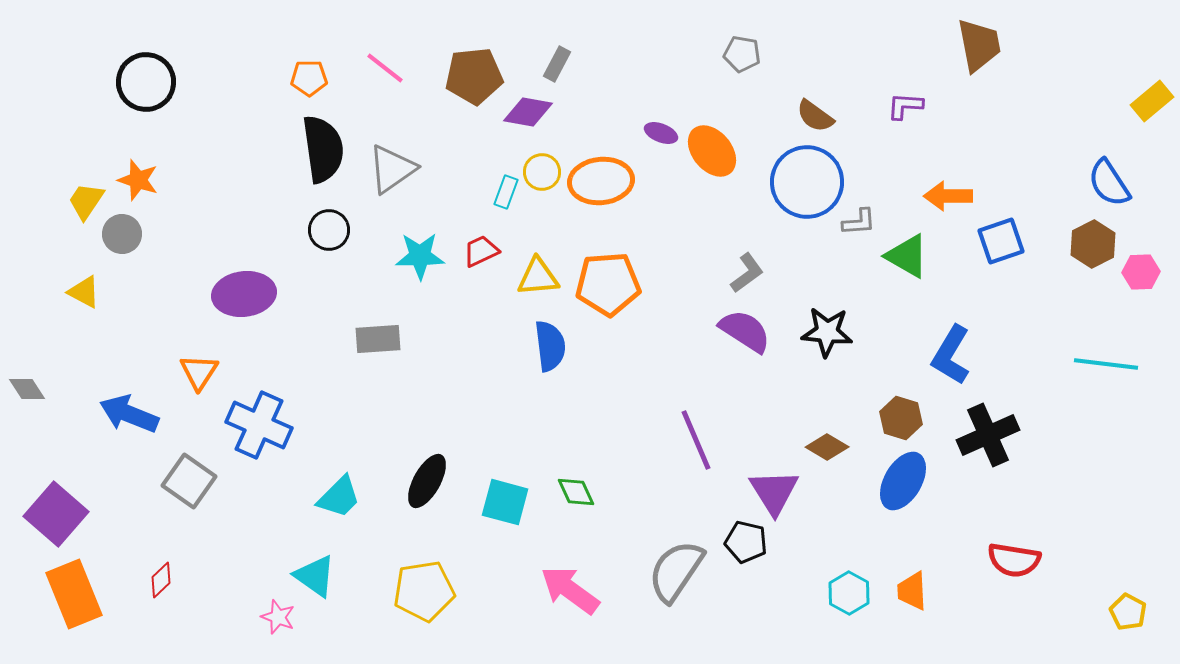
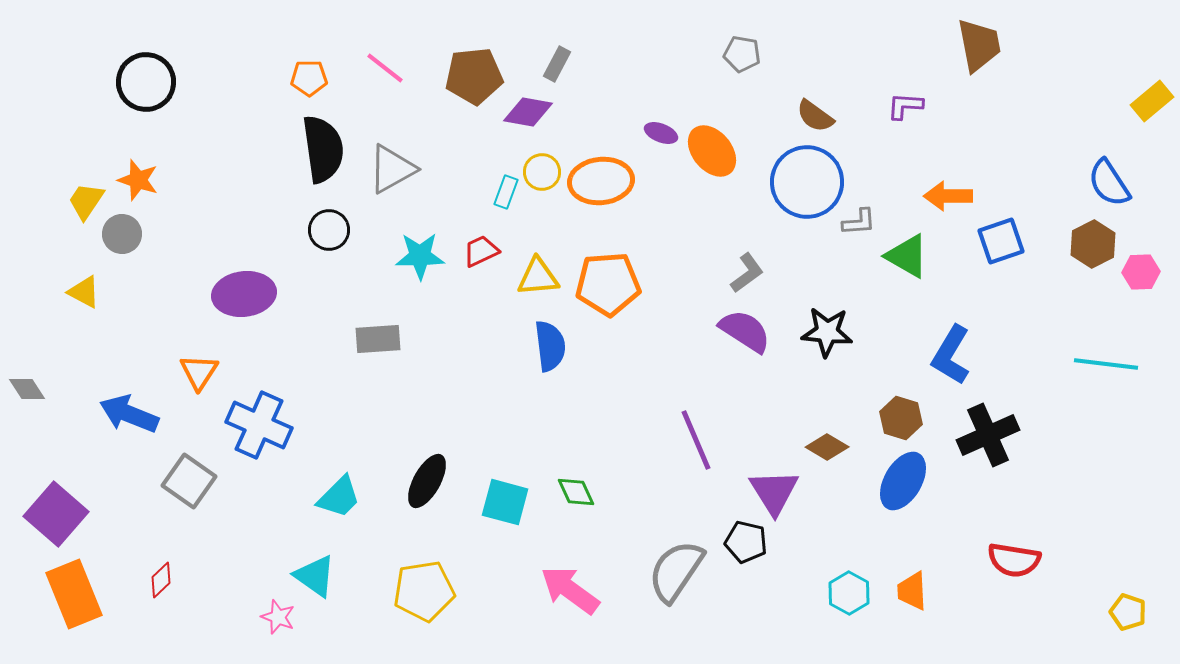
gray triangle at (392, 169): rotated 6 degrees clockwise
yellow pentagon at (1128, 612): rotated 9 degrees counterclockwise
